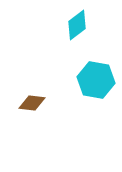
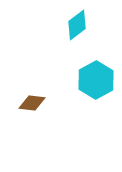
cyan hexagon: rotated 21 degrees clockwise
